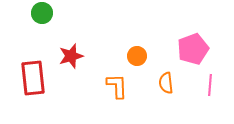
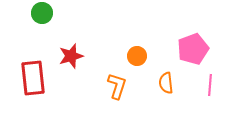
orange L-shape: rotated 20 degrees clockwise
